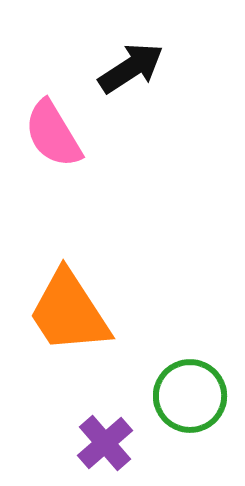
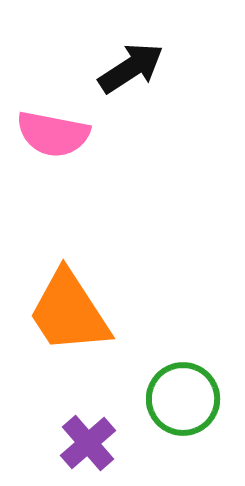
pink semicircle: rotated 48 degrees counterclockwise
green circle: moved 7 px left, 3 px down
purple cross: moved 17 px left
